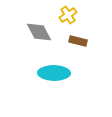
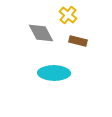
yellow cross: rotated 18 degrees counterclockwise
gray diamond: moved 2 px right, 1 px down
